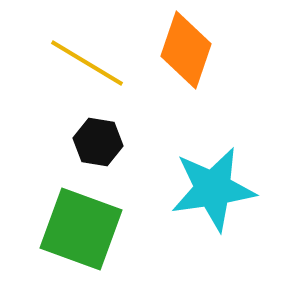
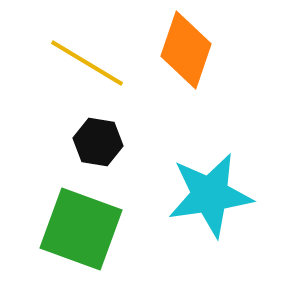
cyan star: moved 3 px left, 6 px down
